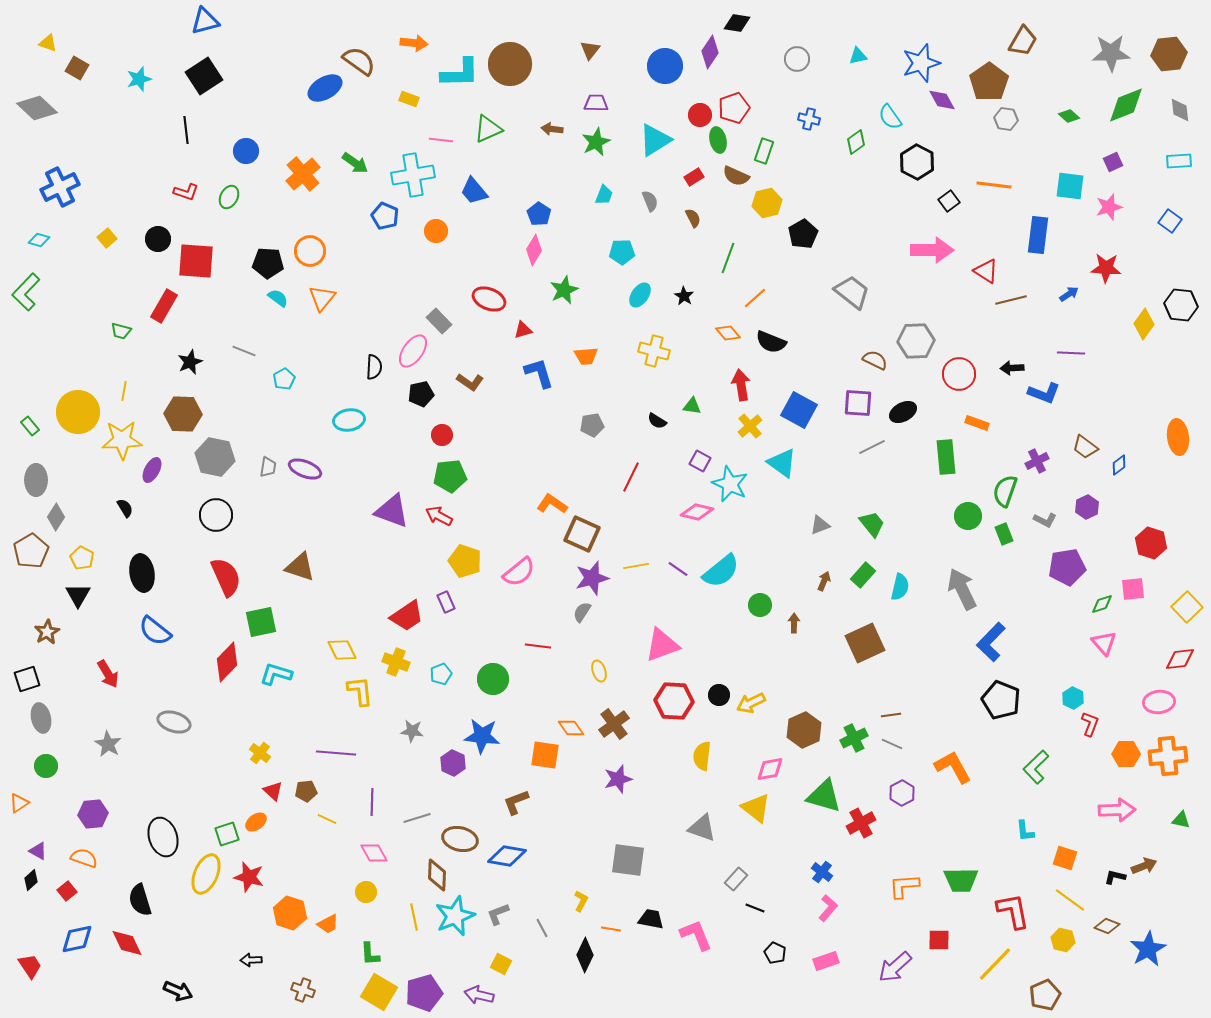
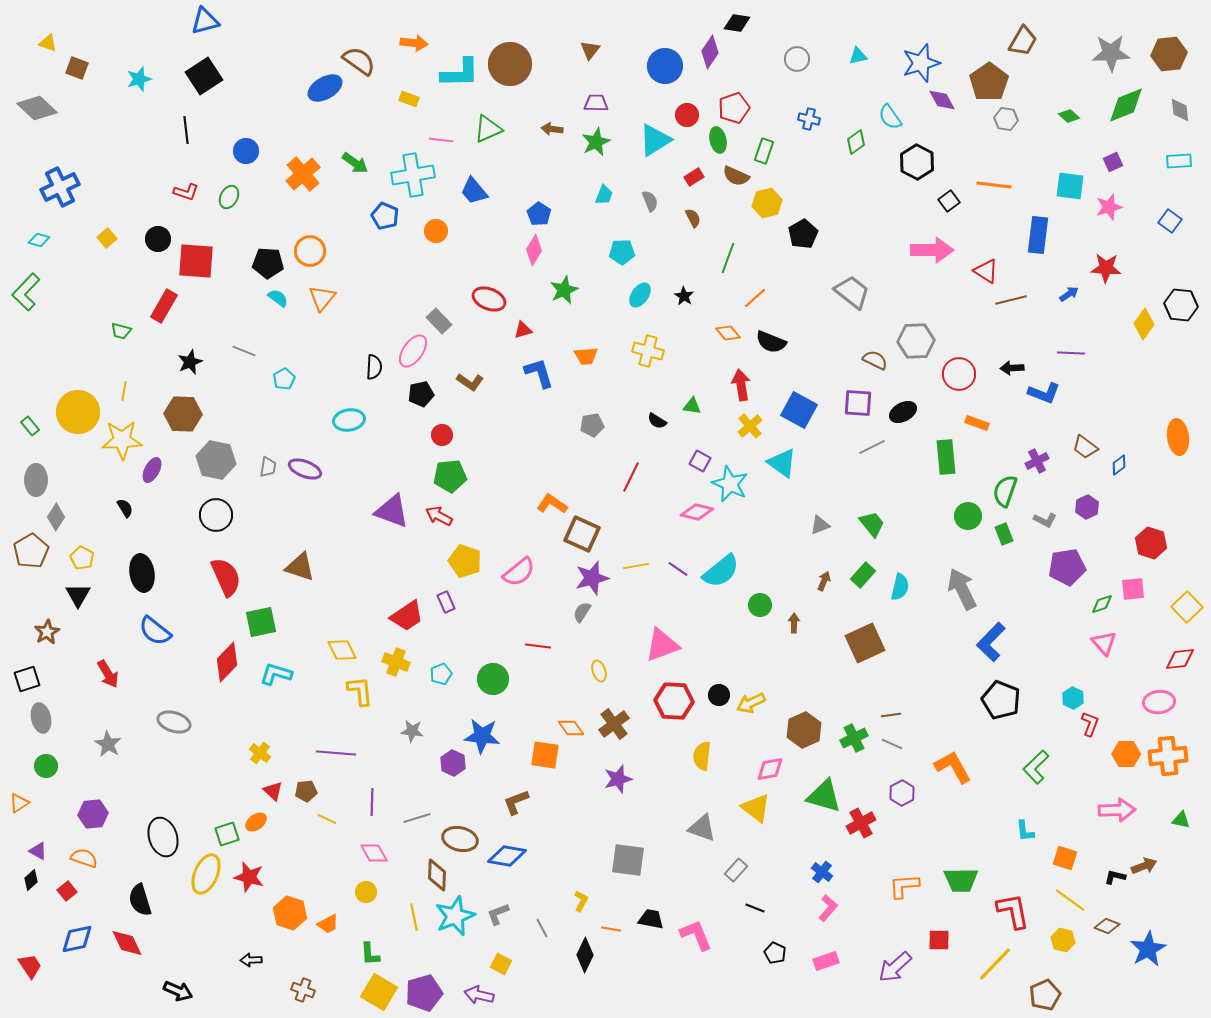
brown square at (77, 68): rotated 10 degrees counterclockwise
red circle at (700, 115): moved 13 px left
yellow cross at (654, 351): moved 6 px left
gray hexagon at (215, 457): moved 1 px right, 3 px down
gray rectangle at (736, 879): moved 9 px up
